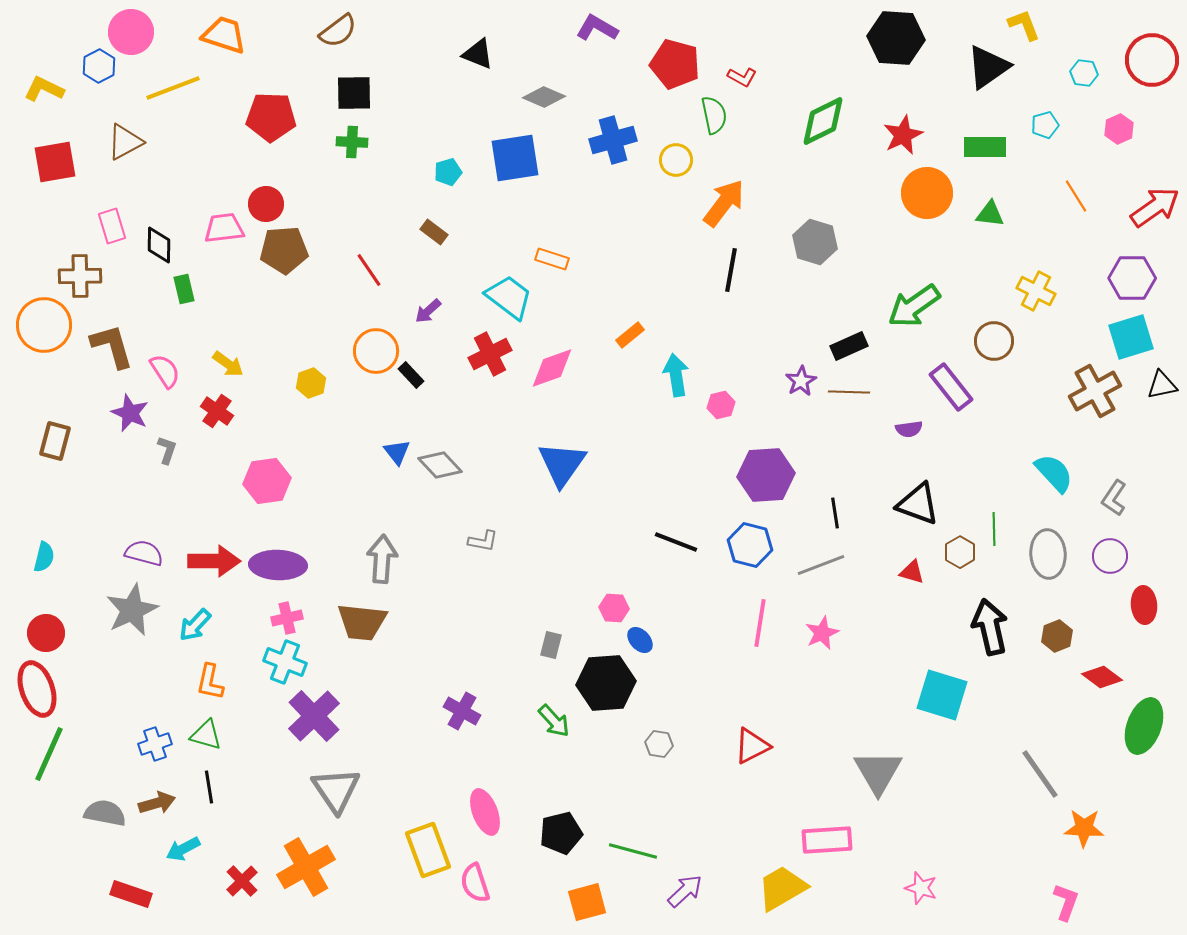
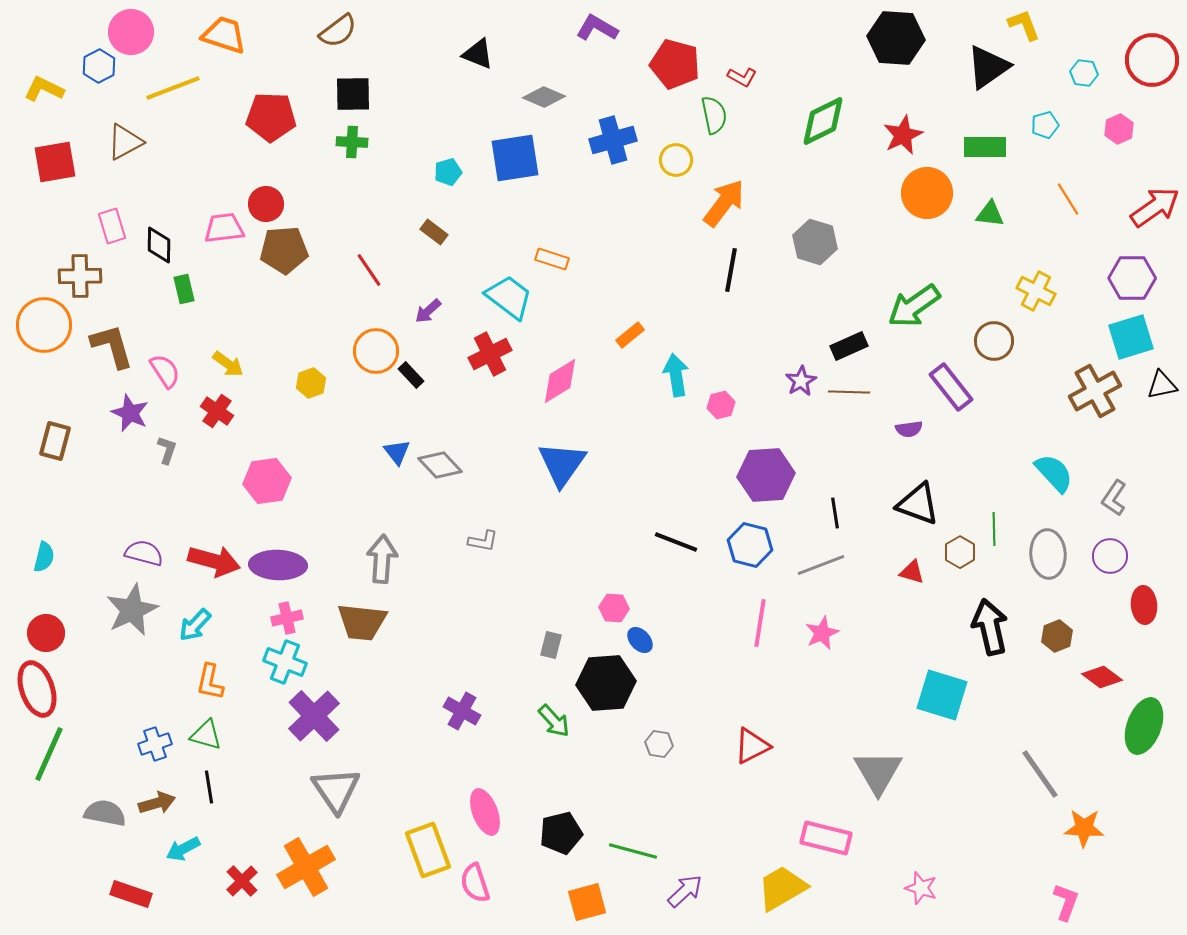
black square at (354, 93): moved 1 px left, 1 px down
orange line at (1076, 196): moved 8 px left, 3 px down
pink diamond at (552, 368): moved 8 px right, 13 px down; rotated 12 degrees counterclockwise
red arrow at (214, 561): rotated 15 degrees clockwise
pink rectangle at (827, 840): moved 1 px left, 2 px up; rotated 18 degrees clockwise
